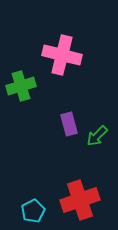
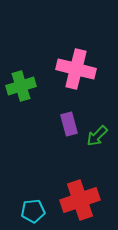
pink cross: moved 14 px right, 14 px down
cyan pentagon: rotated 20 degrees clockwise
